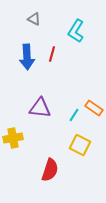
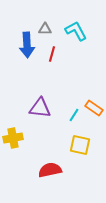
gray triangle: moved 11 px right, 10 px down; rotated 24 degrees counterclockwise
cyan L-shape: rotated 120 degrees clockwise
blue arrow: moved 12 px up
yellow square: rotated 15 degrees counterclockwise
red semicircle: rotated 120 degrees counterclockwise
